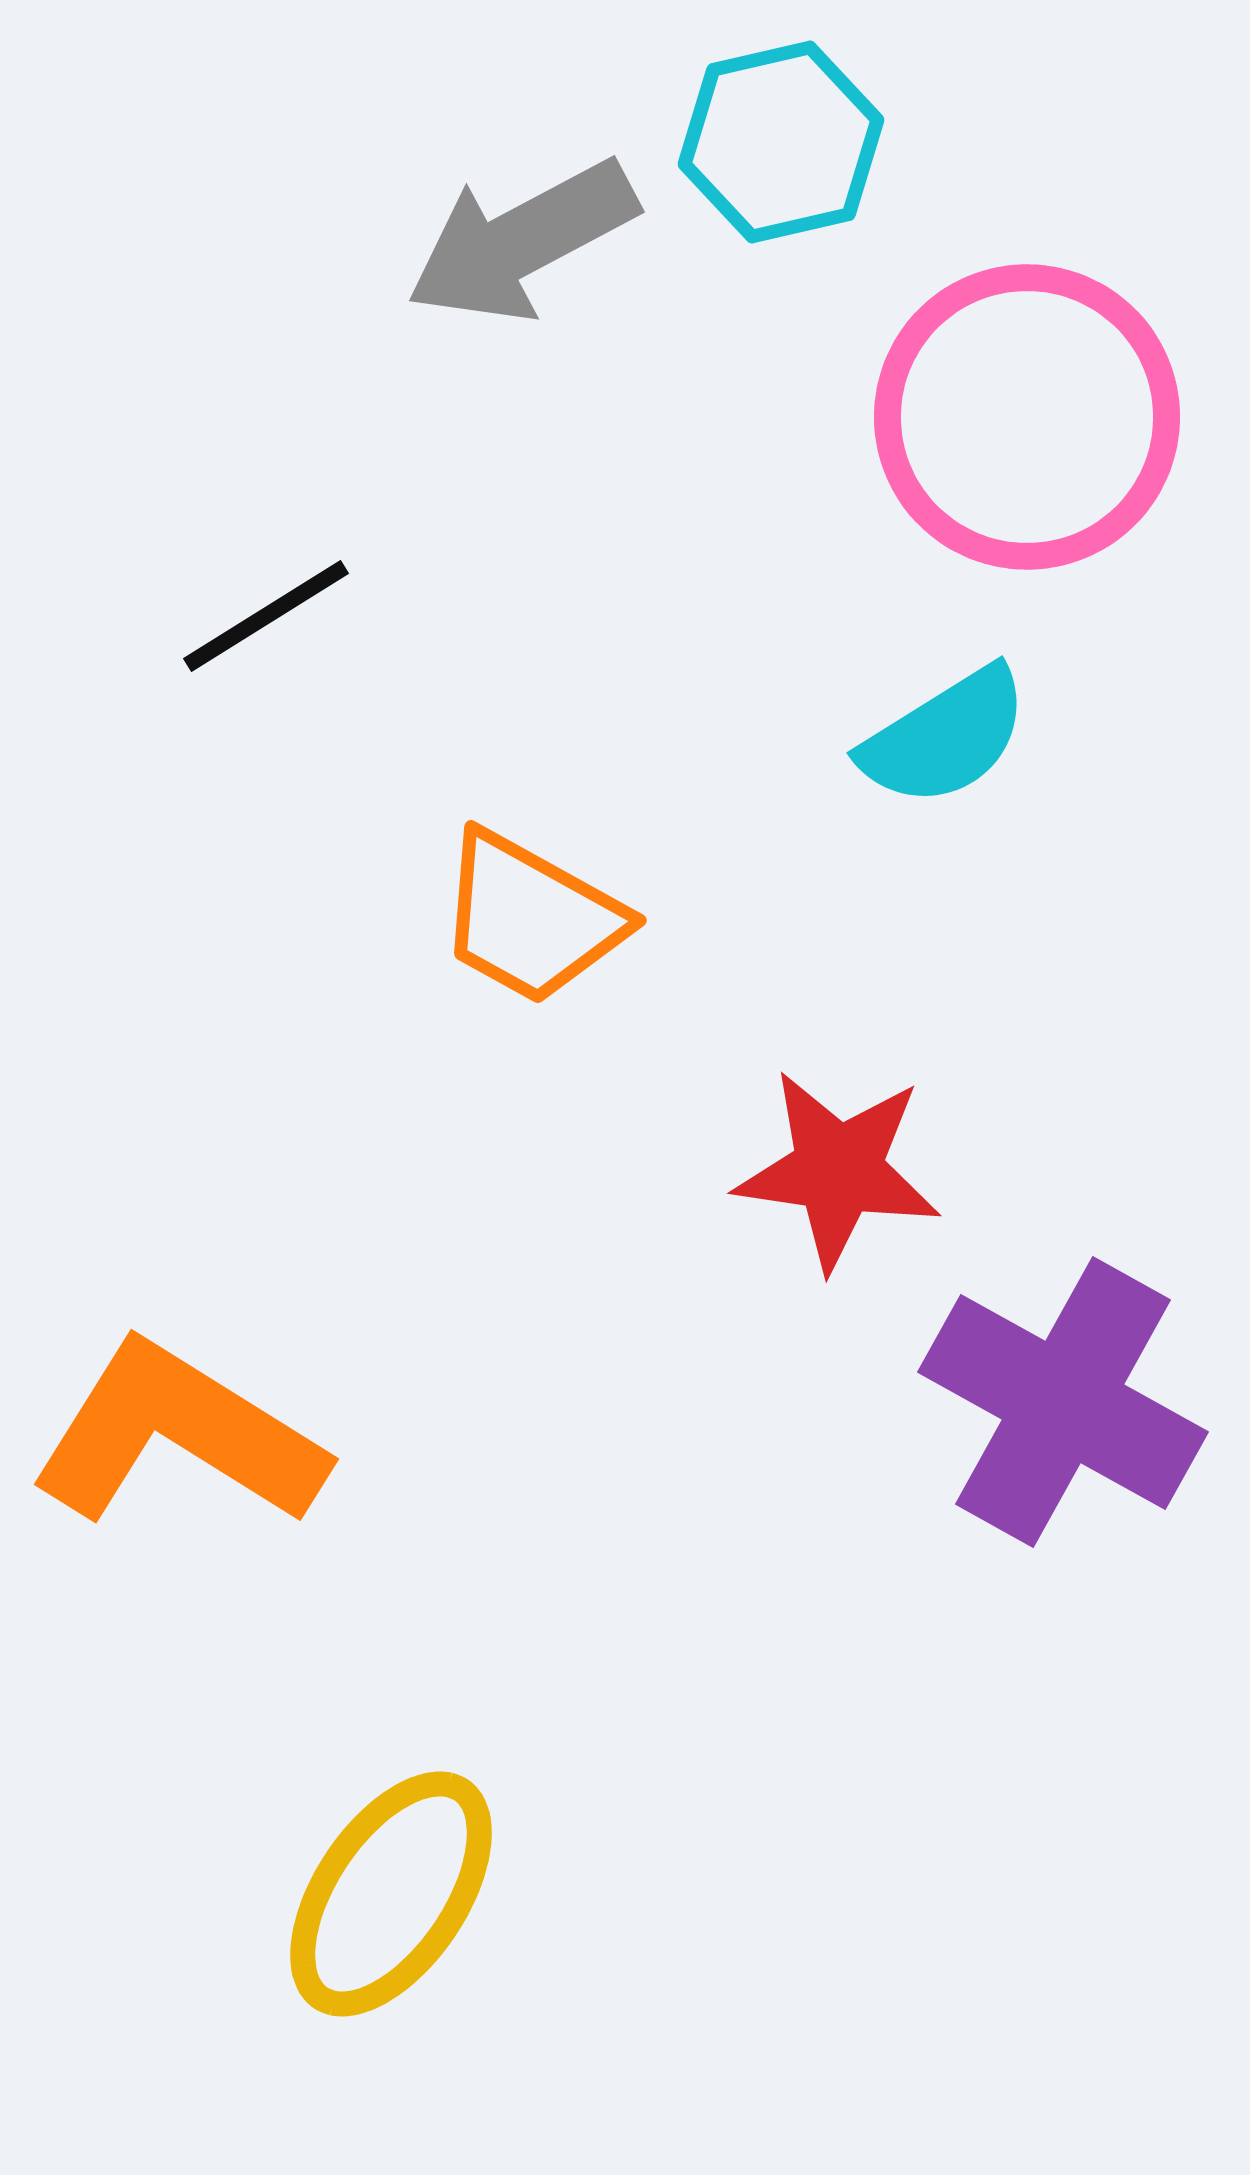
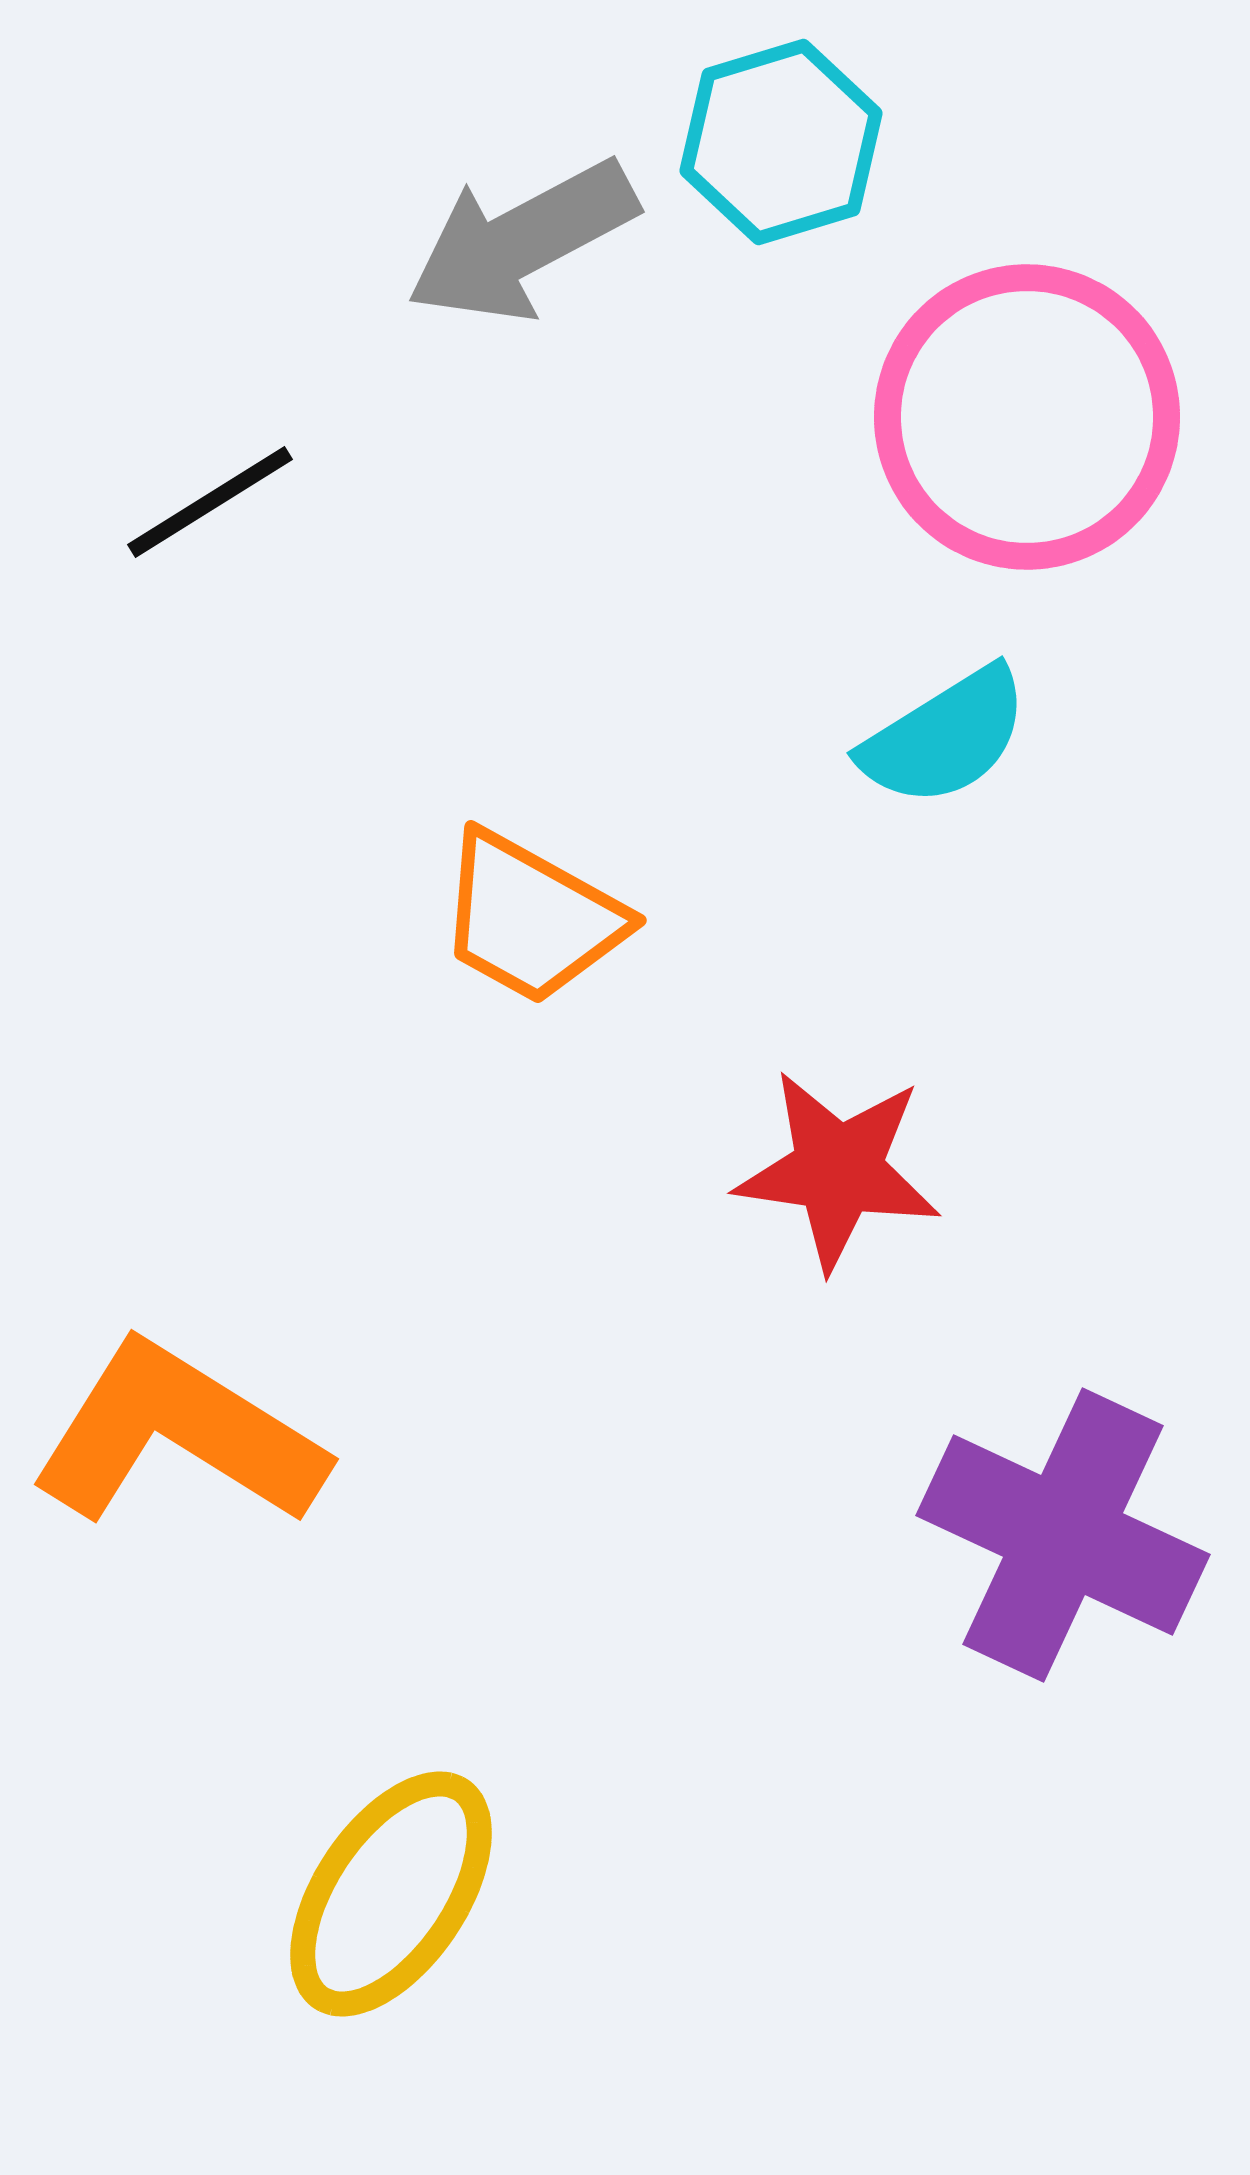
cyan hexagon: rotated 4 degrees counterclockwise
black line: moved 56 px left, 114 px up
purple cross: moved 133 px down; rotated 4 degrees counterclockwise
